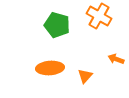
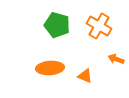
orange cross: moved 10 px down
orange triangle: rotated 49 degrees counterclockwise
